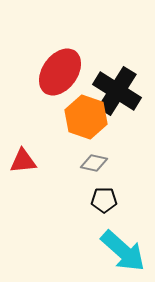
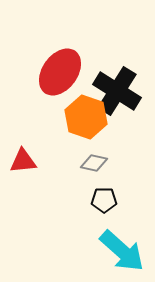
cyan arrow: moved 1 px left
